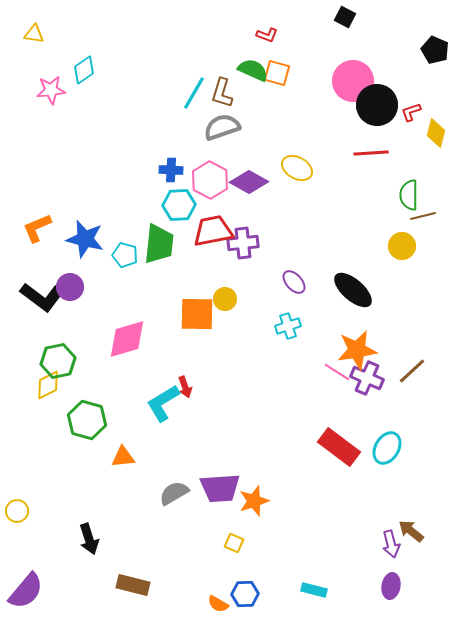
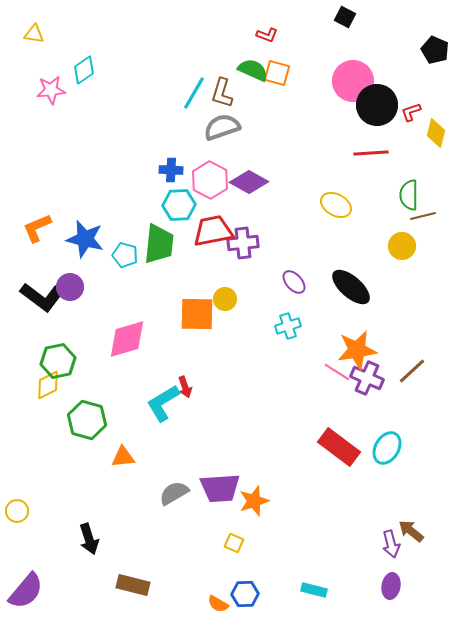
yellow ellipse at (297, 168): moved 39 px right, 37 px down
black ellipse at (353, 290): moved 2 px left, 3 px up
